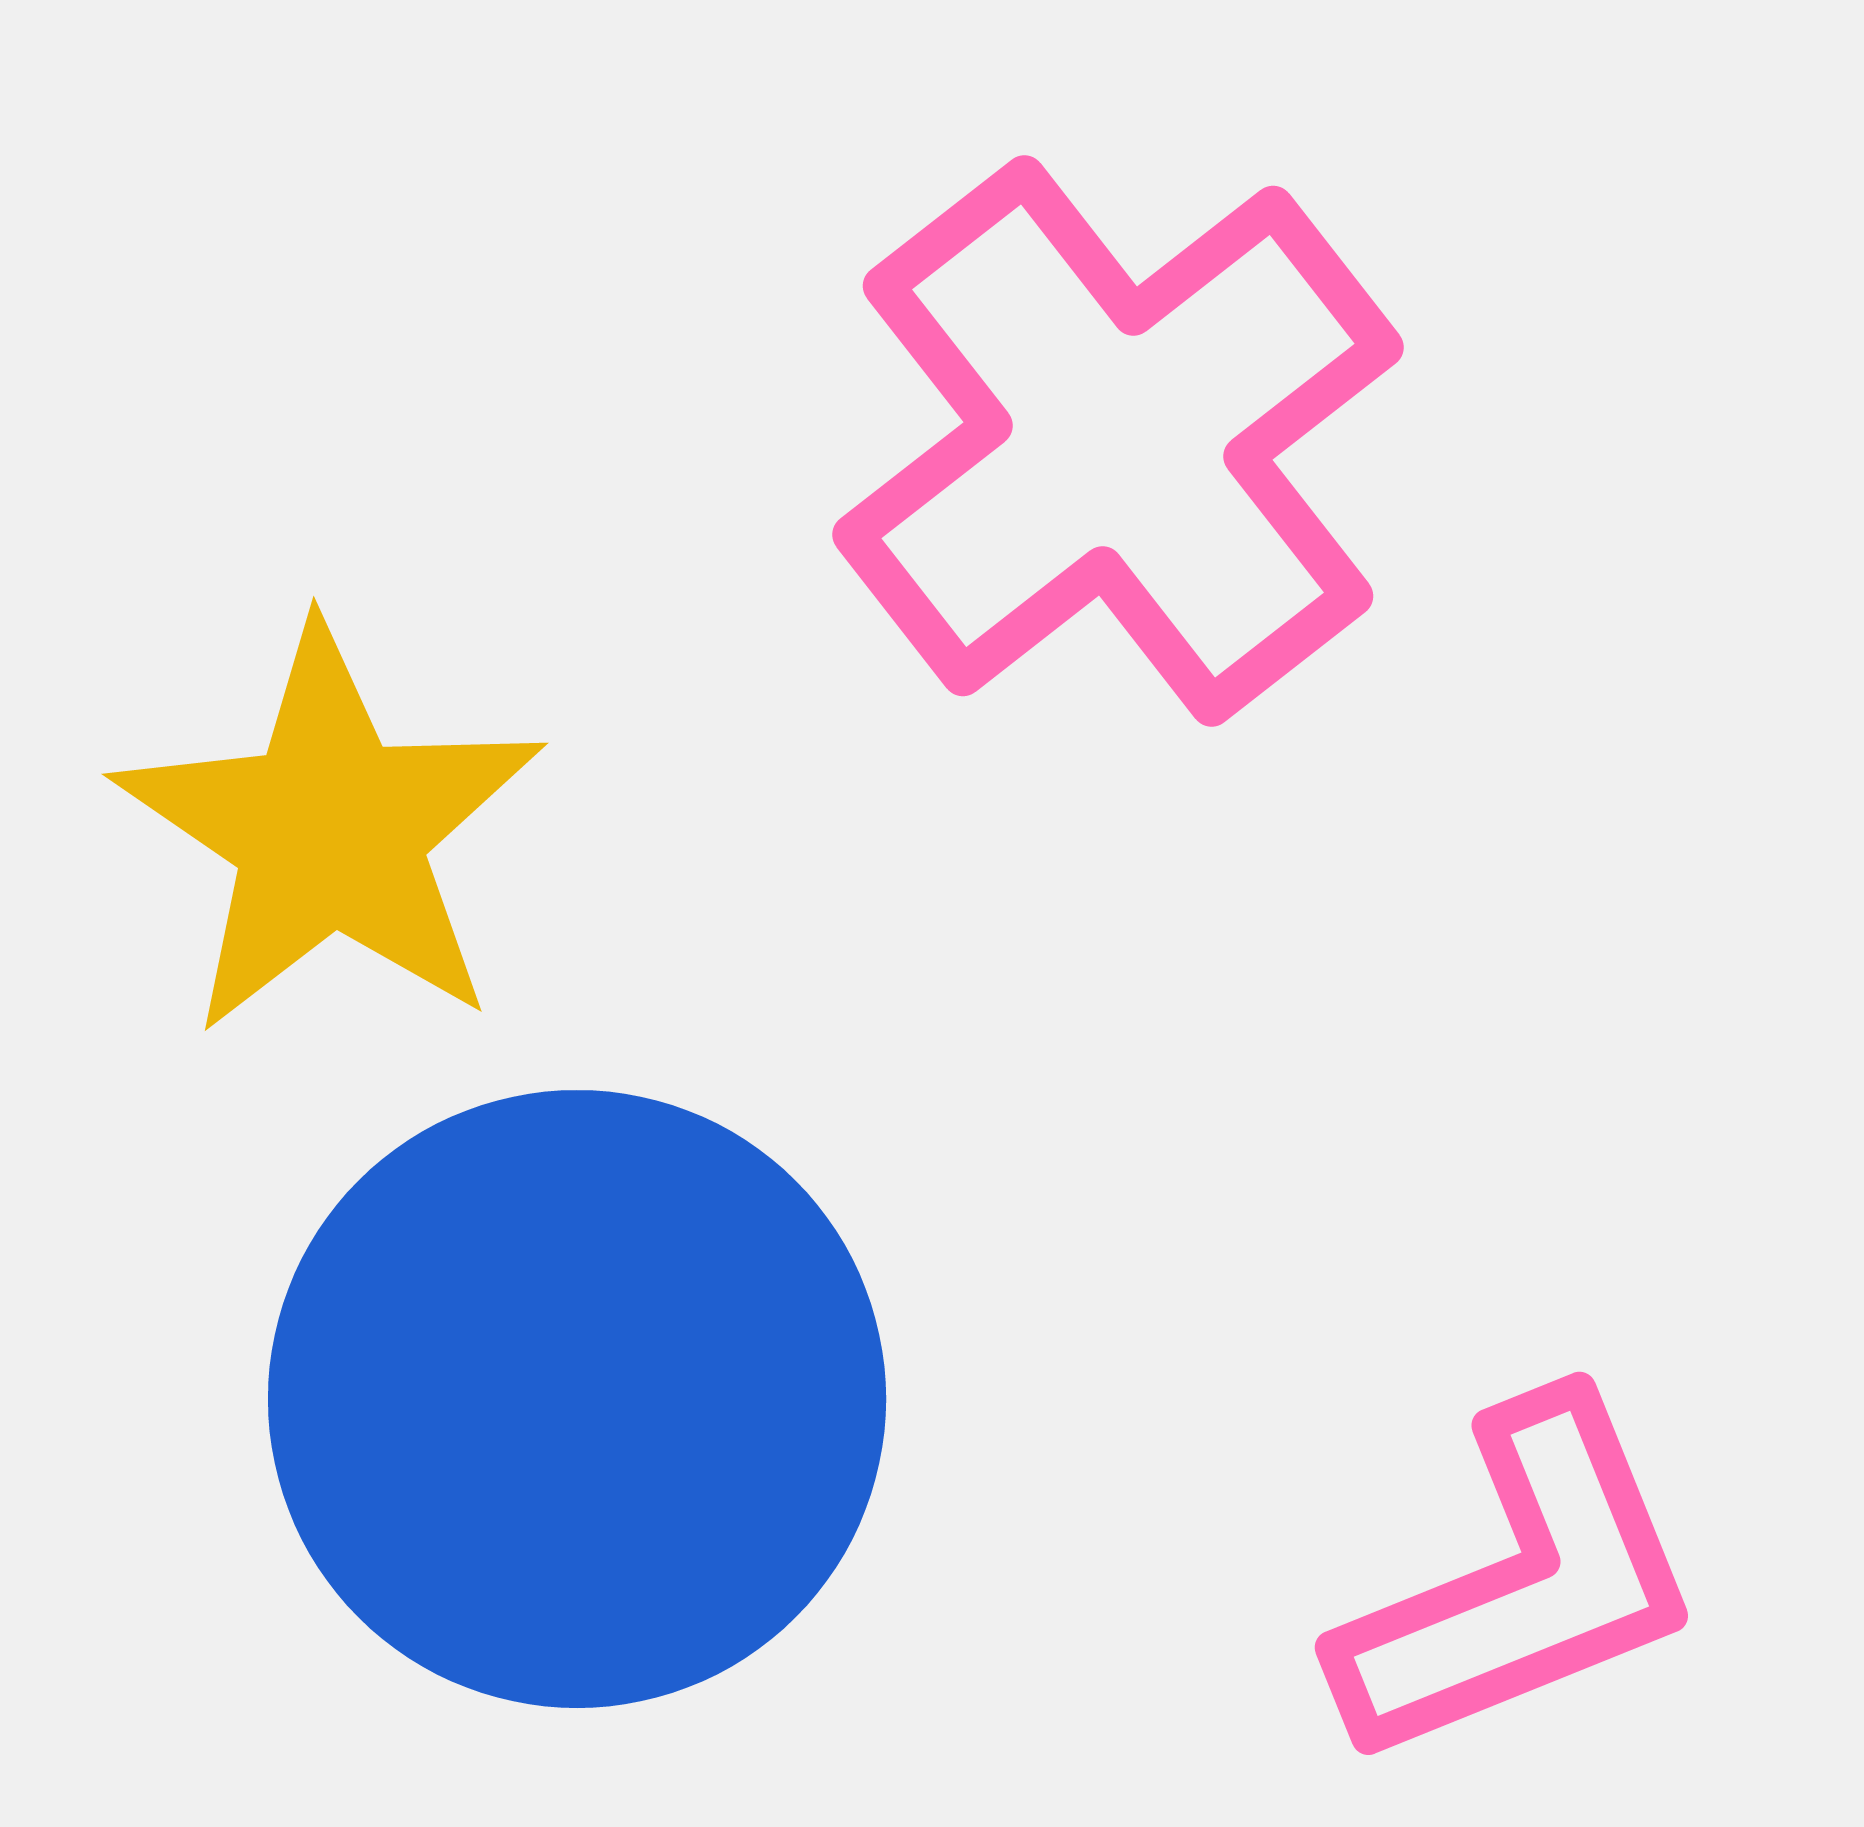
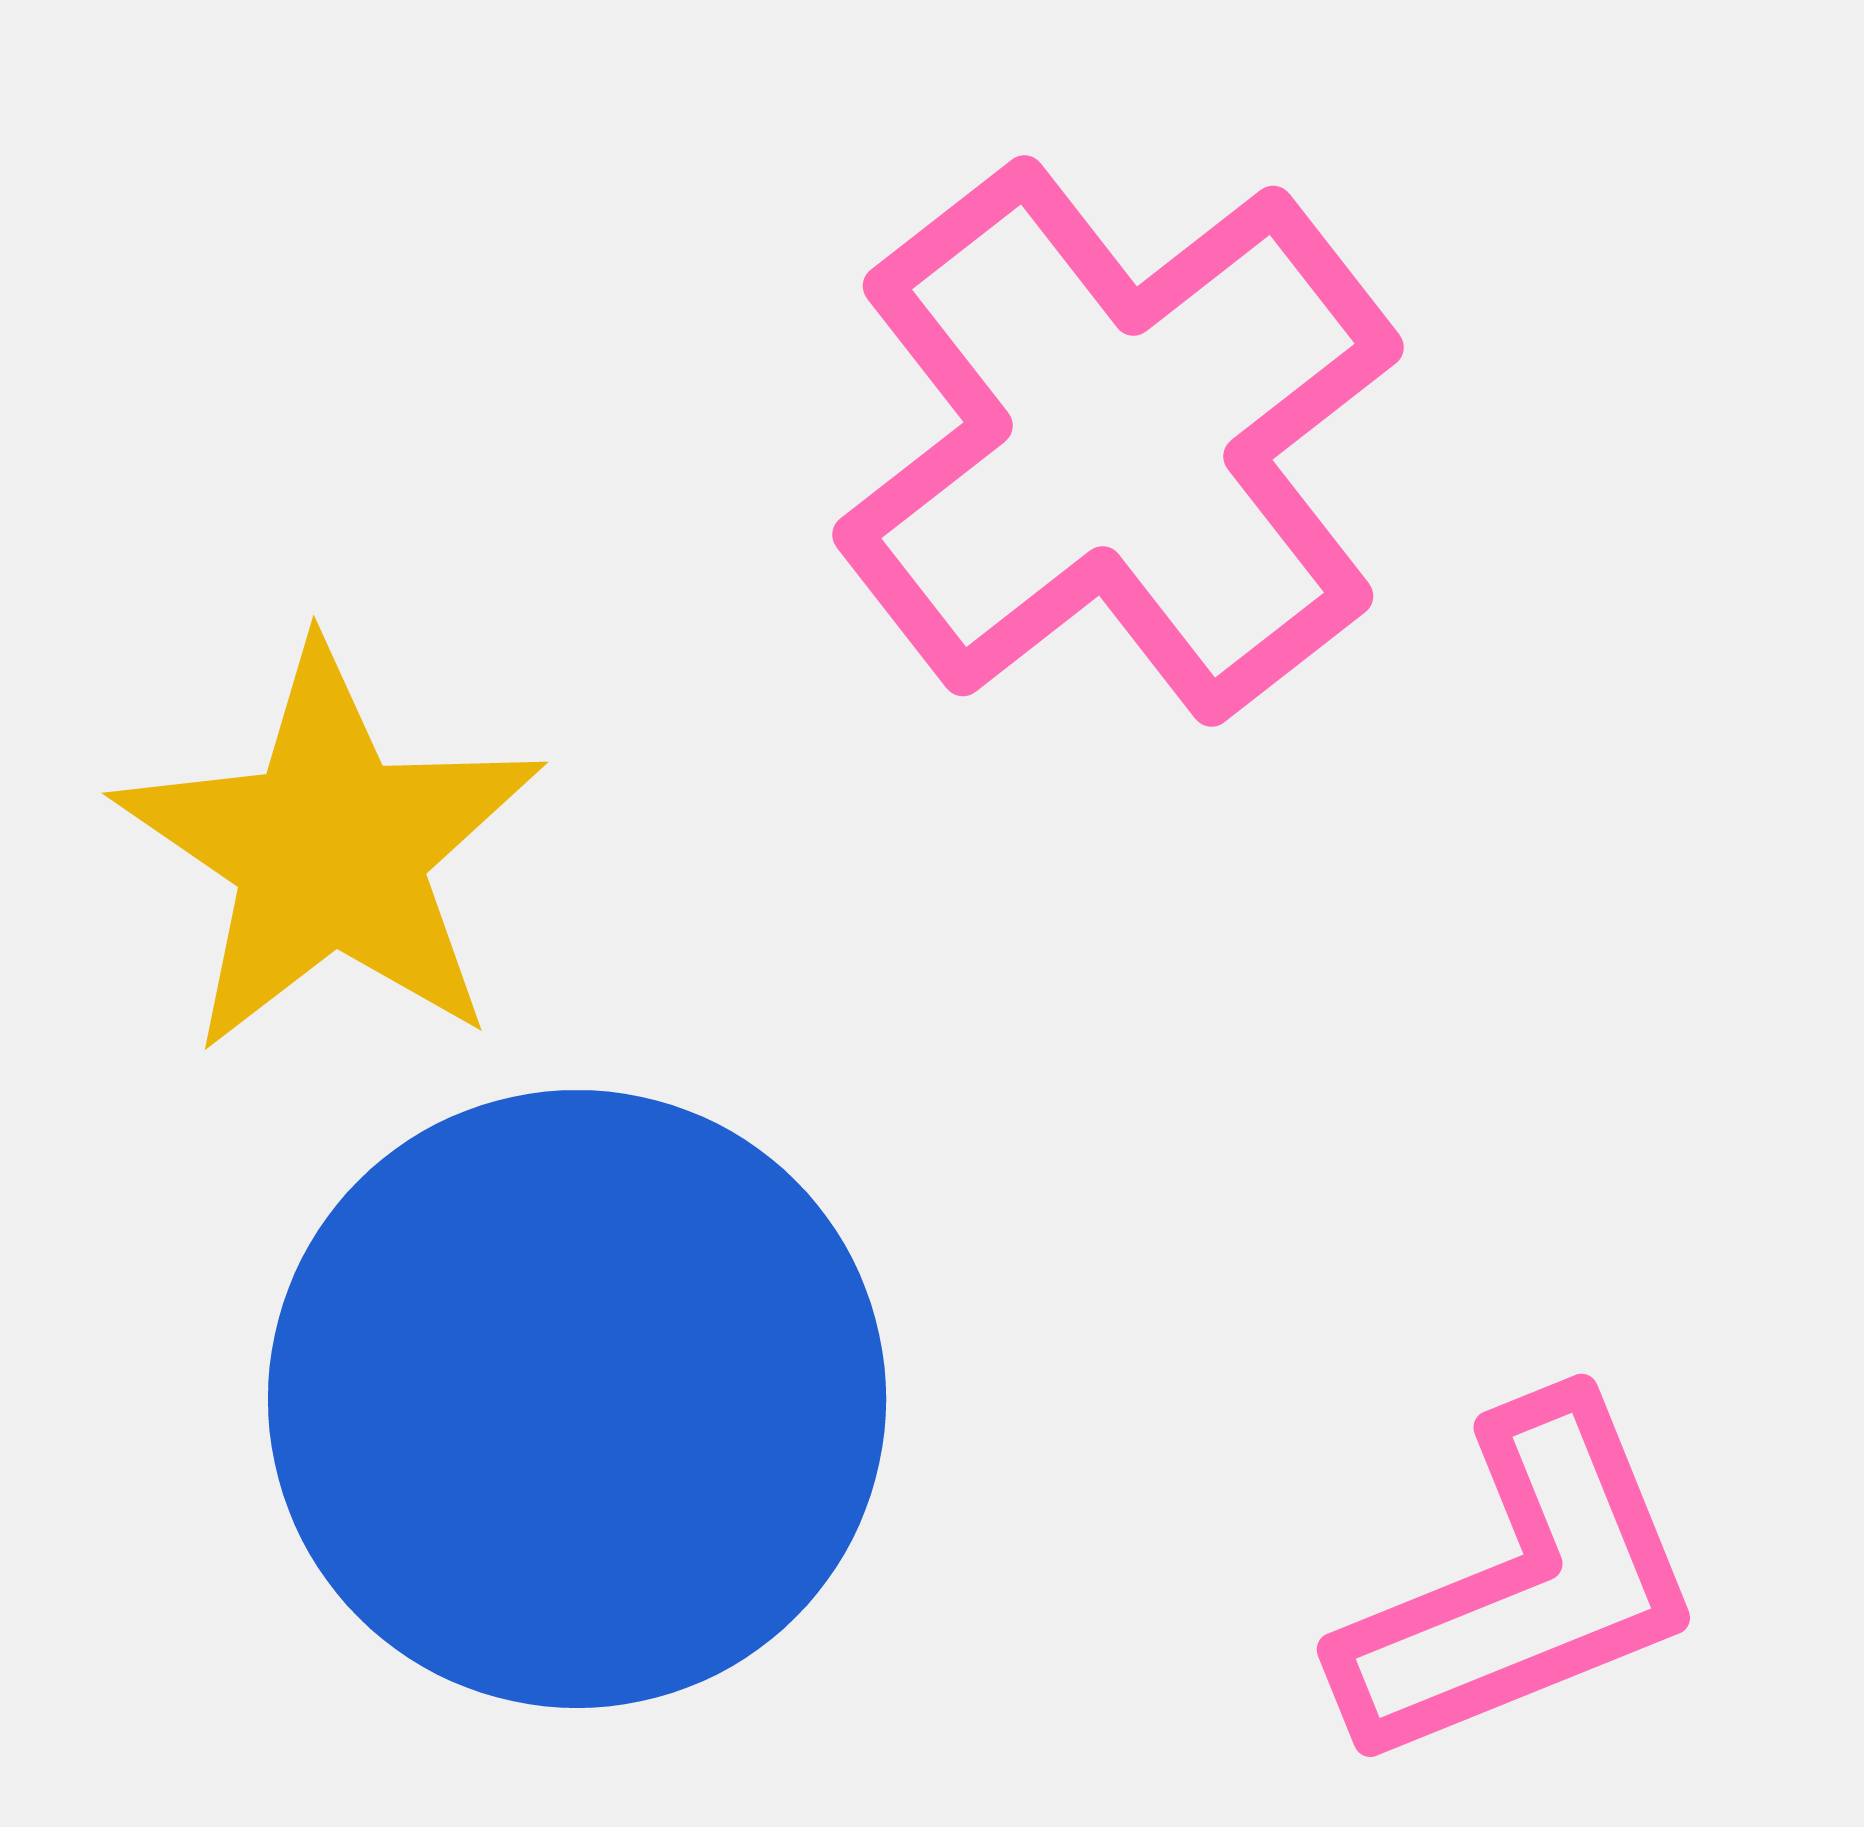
yellow star: moved 19 px down
pink L-shape: moved 2 px right, 2 px down
